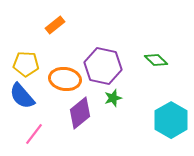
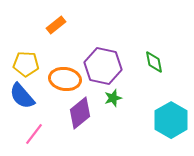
orange rectangle: moved 1 px right
green diamond: moved 2 px left, 2 px down; rotated 35 degrees clockwise
